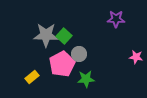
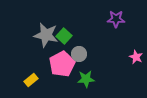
gray star: rotated 10 degrees clockwise
pink star: rotated 16 degrees clockwise
yellow rectangle: moved 1 px left, 3 px down
